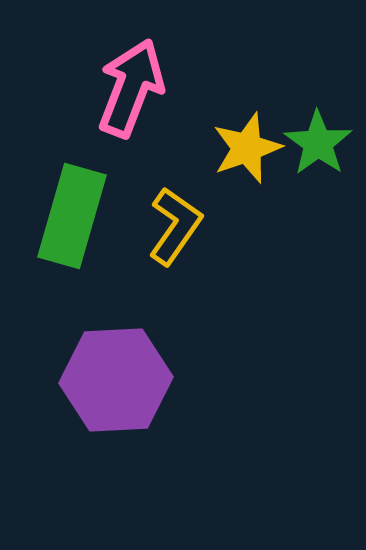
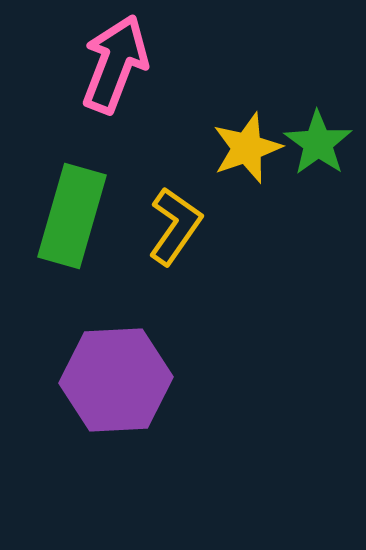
pink arrow: moved 16 px left, 24 px up
